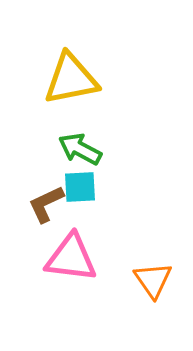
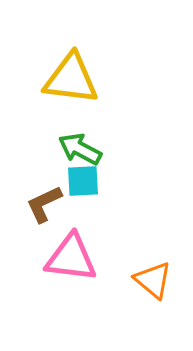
yellow triangle: rotated 18 degrees clockwise
cyan square: moved 3 px right, 6 px up
brown L-shape: moved 2 px left
orange triangle: rotated 15 degrees counterclockwise
